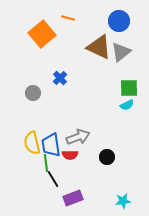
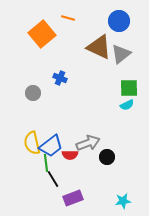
gray triangle: moved 2 px down
blue cross: rotated 24 degrees counterclockwise
gray arrow: moved 10 px right, 6 px down
blue trapezoid: moved 1 px down; rotated 120 degrees counterclockwise
